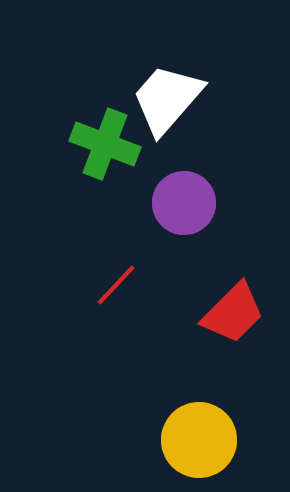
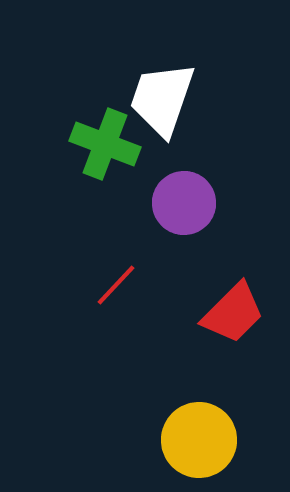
white trapezoid: moved 5 px left; rotated 22 degrees counterclockwise
